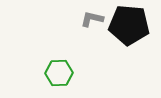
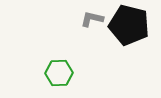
black pentagon: rotated 9 degrees clockwise
